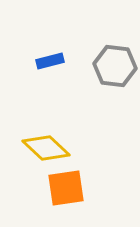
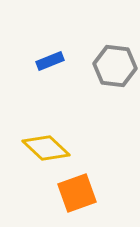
blue rectangle: rotated 8 degrees counterclockwise
orange square: moved 11 px right, 5 px down; rotated 12 degrees counterclockwise
